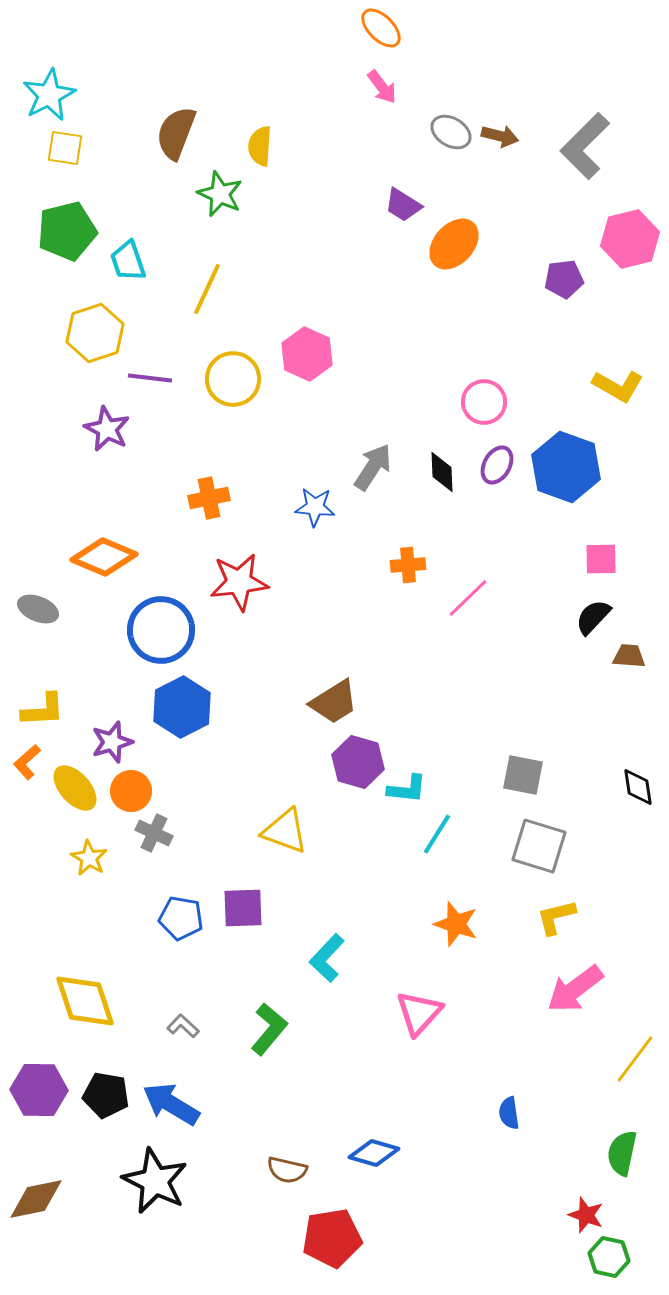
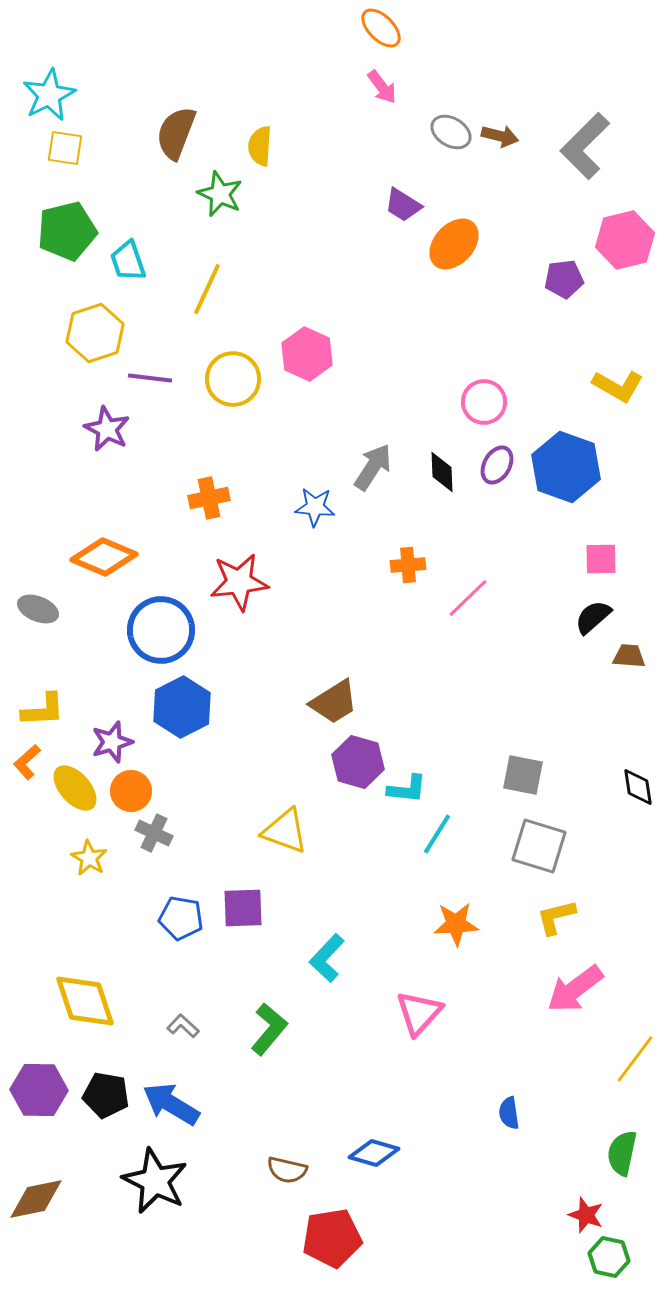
pink hexagon at (630, 239): moved 5 px left, 1 px down
black semicircle at (593, 617): rotated 6 degrees clockwise
orange star at (456, 924): rotated 21 degrees counterclockwise
